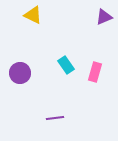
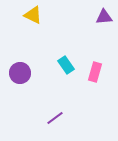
purple triangle: rotated 18 degrees clockwise
purple line: rotated 30 degrees counterclockwise
